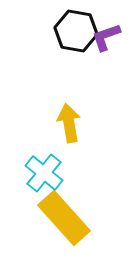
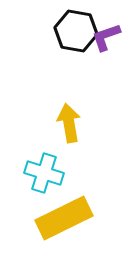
cyan cross: rotated 21 degrees counterclockwise
yellow rectangle: rotated 74 degrees counterclockwise
